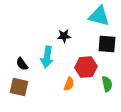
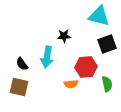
black square: rotated 24 degrees counterclockwise
orange semicircle: moved 2 px right; rotated 64 degrees clockwise
